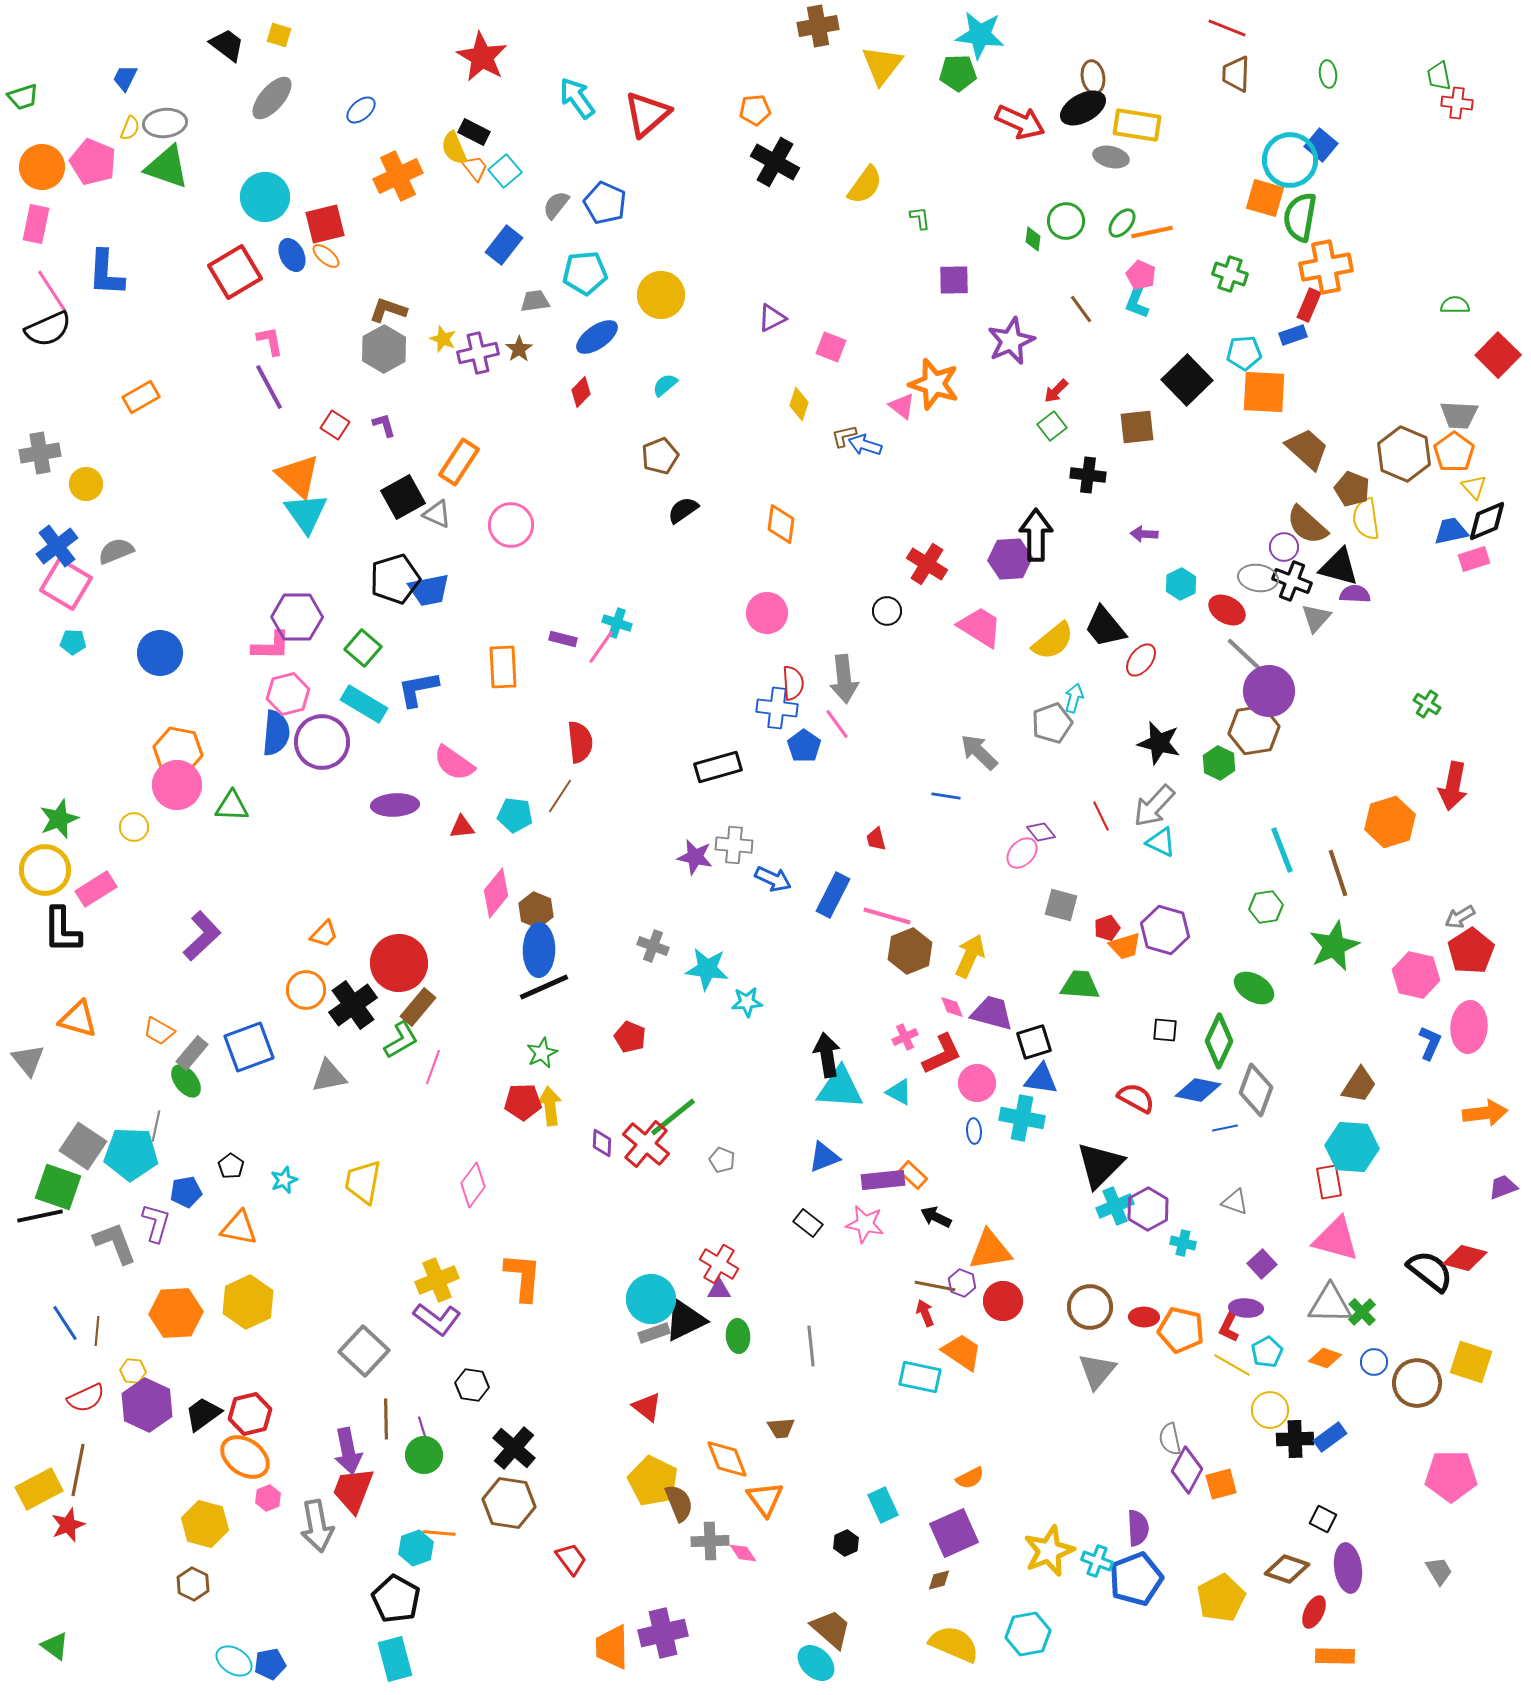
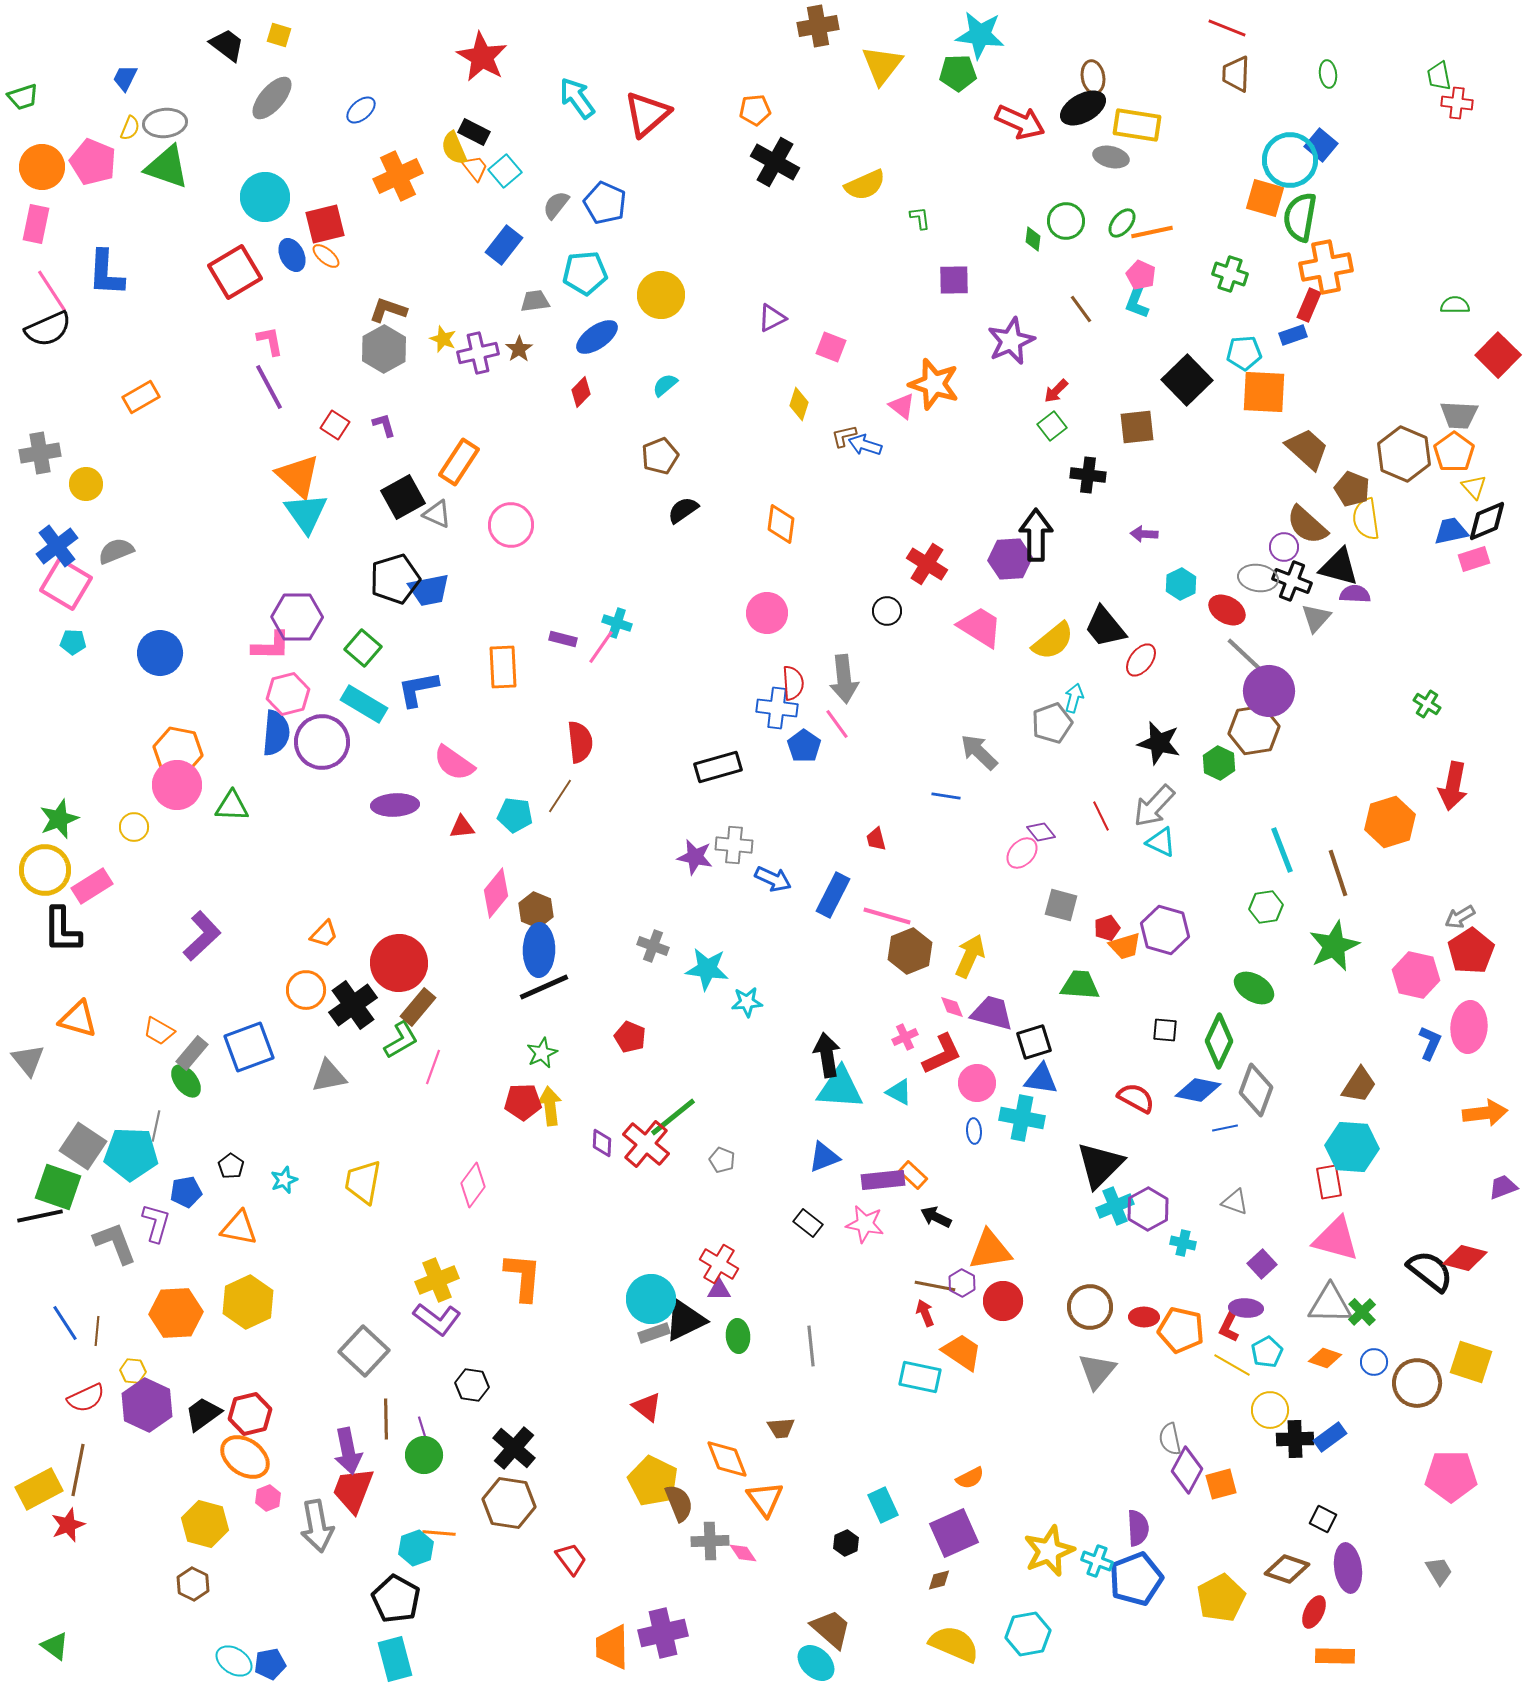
yellow semicircle at (865, 185): rotated 30 degrees clockwise
pink rectangle at (96, 889): moved 4 px left, 3 px up
purple hexagon at (962, 1283): rotated 8 degrees clockwise
